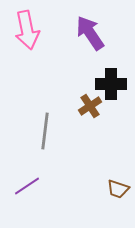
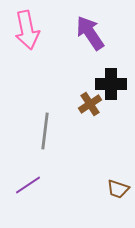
brown cross: moved 2 px up
purple line: moved 1 px right, 1 px up
